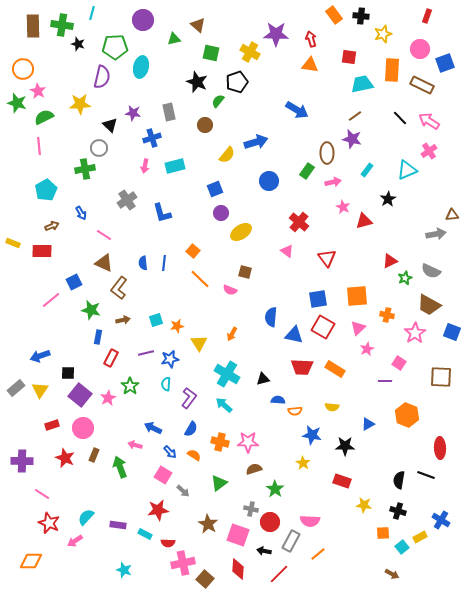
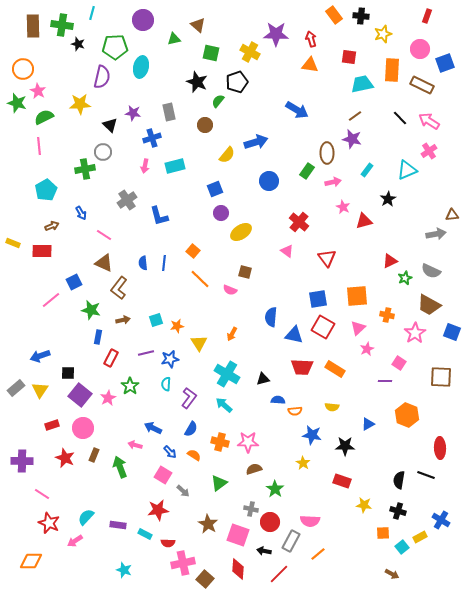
gray circle at (99, 148): moved 4 px right, 4 px down
blue L-shape at (162, 213): moved 3 px left, 3 px down
